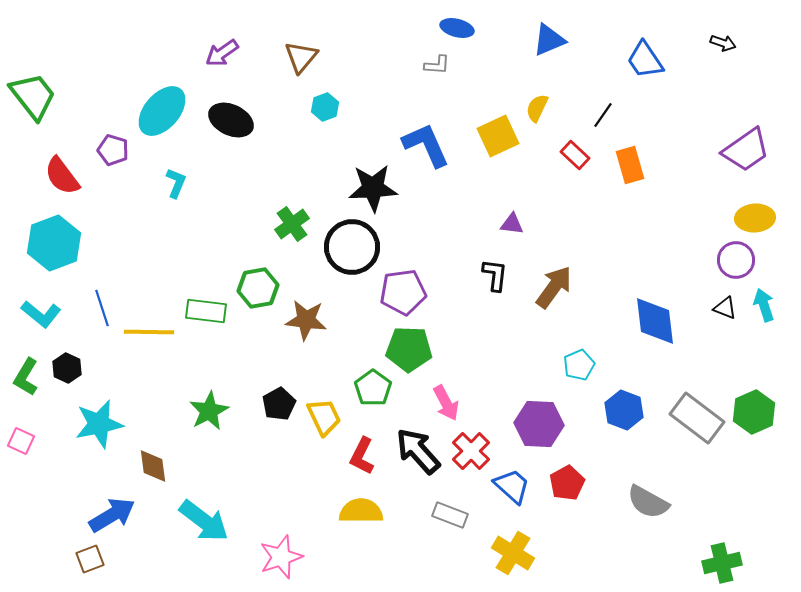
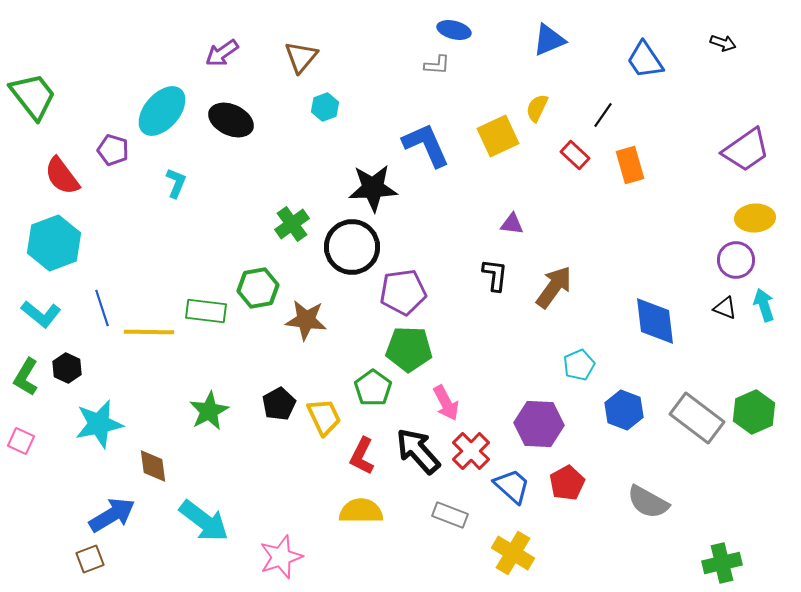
blue ellipse at (457, 28): moved 3 px left, 2 px down
